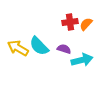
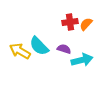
yellow arrow: moved 2 px right, 3 px down
